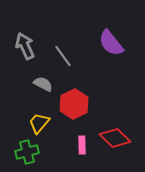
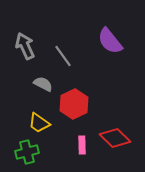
purple semicircle: moved 1 px left, 2 px up
yellow trapezoid: rotated 95 degrees counterclockwise
